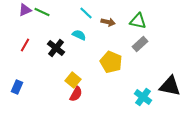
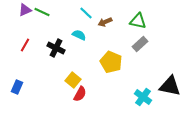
brown arrow: moved 3 px left; rotated 144 degrees clockwise
black cross: rotated 12 degrees counterclockwise
red semicircle: moved 4 px right
